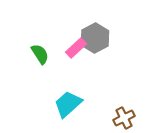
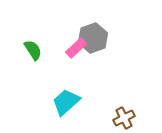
gray hexagon: moved 2 px left; rotated 8 degrees clockwise
green semicircle: moved 7 px left, 4 px up
cyan trapezoid: moved 2 px left, 2 px up
